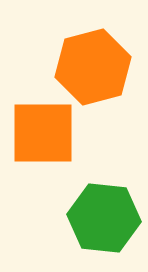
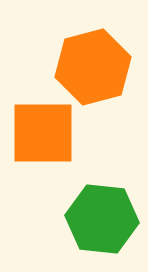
green hexagon: moved 2 px left, 1 px down
